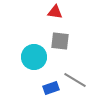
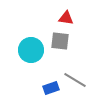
red triangle: moved 11 px right, 6 px down
cyan circle: moved 3 px left, 7 px up
